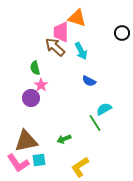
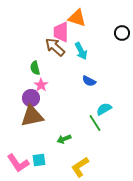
brown triangle: moved 6 px right, 25 px up
